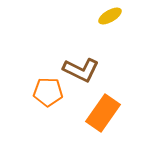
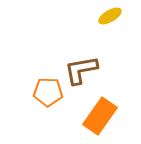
brown L-shape: rotated 144 degrees clockwise
orange rectangle: moved 3 px left, 3 px down
